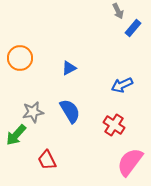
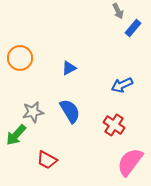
red trapezoid: rotated 35 degrees counterclockwise
